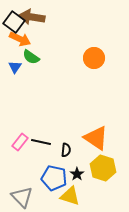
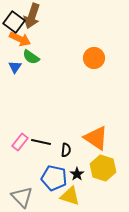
brown arrow: moved 1 px up; rotated 80 degrees counterclockwise
